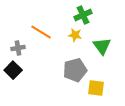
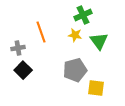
orange line: rotated 40 degrees clockwise
green triangle: moved 3 px left, 5 px up
black square: moved 10 px right
